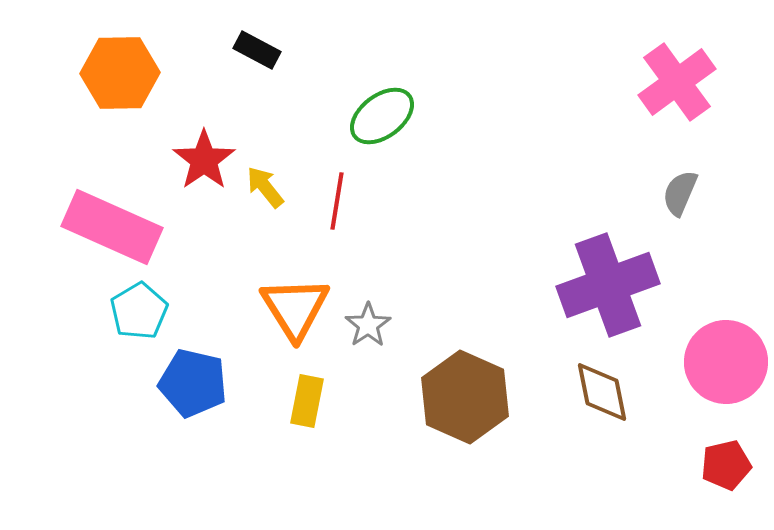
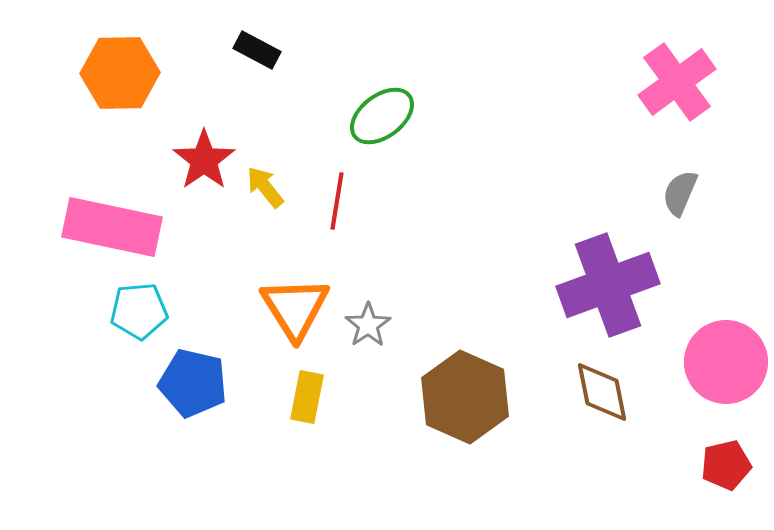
pink rectangle: rotated 12 degrees counterclockwise
cyan pentagon: rotated 26 degrees clockwise
yellow rectangle: moved 4 px up
